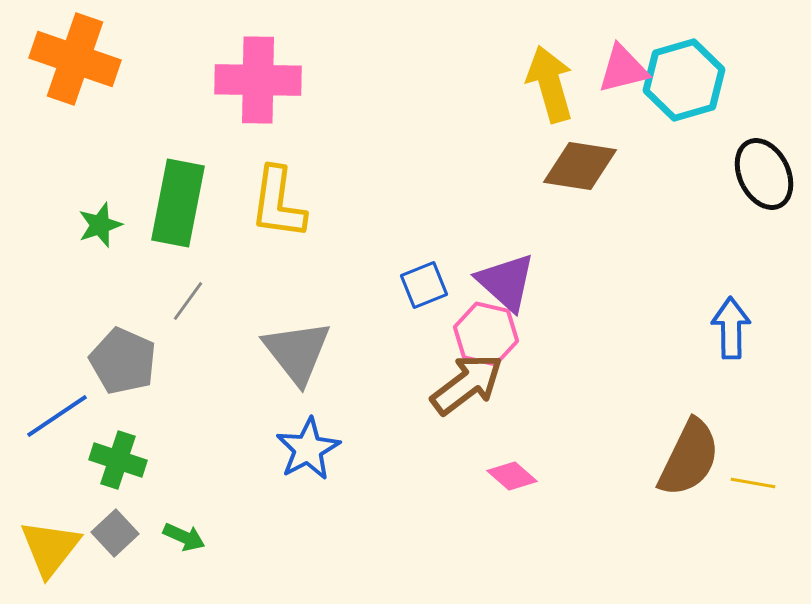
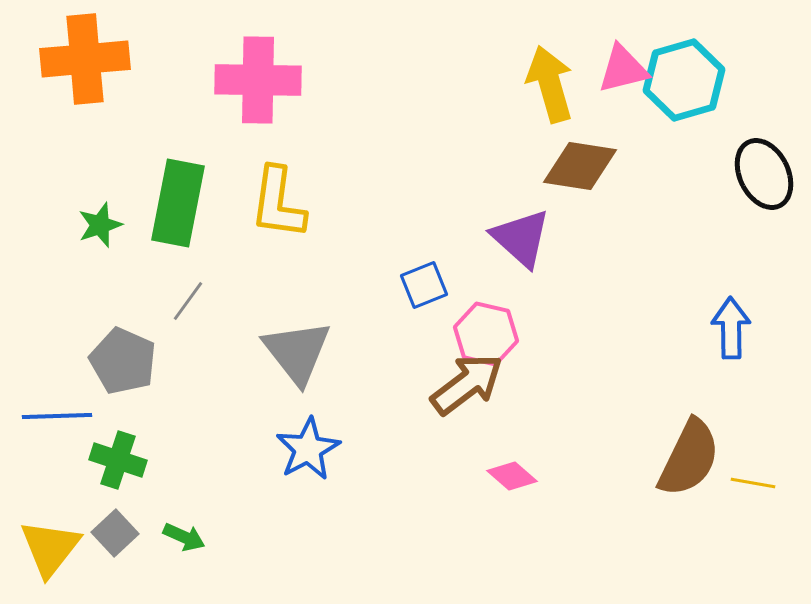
orange cross: moved 10 px right; rotated 24 degrees counterclockwise
purple triangle: moved 15 px right, 44 px up
blue line: rotated 32 degrees clockwise
